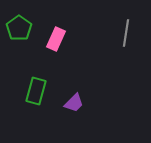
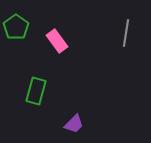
green pentagon: moved 3 px left, 1 px up
pink rectangle: moved 1 px right, 2 px down; rotated 60 degrees counterclockwise
purple trapezoid: moved 21 px down
